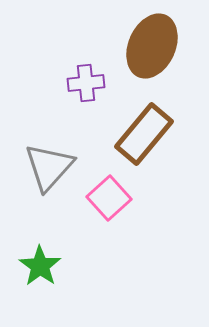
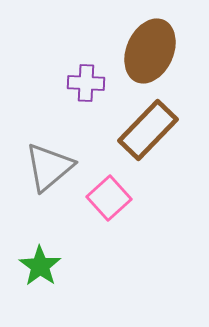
brown ellipse: moved 2 px left, 5 px down
purple cross: rotated 9 degrees clockwise
brown rectangle: moved 4 px right, 4 px up; rotated 4 degrees clockwise
gray triangle: rotated 8 degrees clockwise
